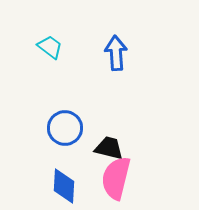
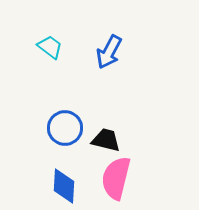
blue arrow: moved 7 px left, 1 px up; rotated 148 degrees counterclockwise
black trapezoid: moved 3 px left, 8 px up
